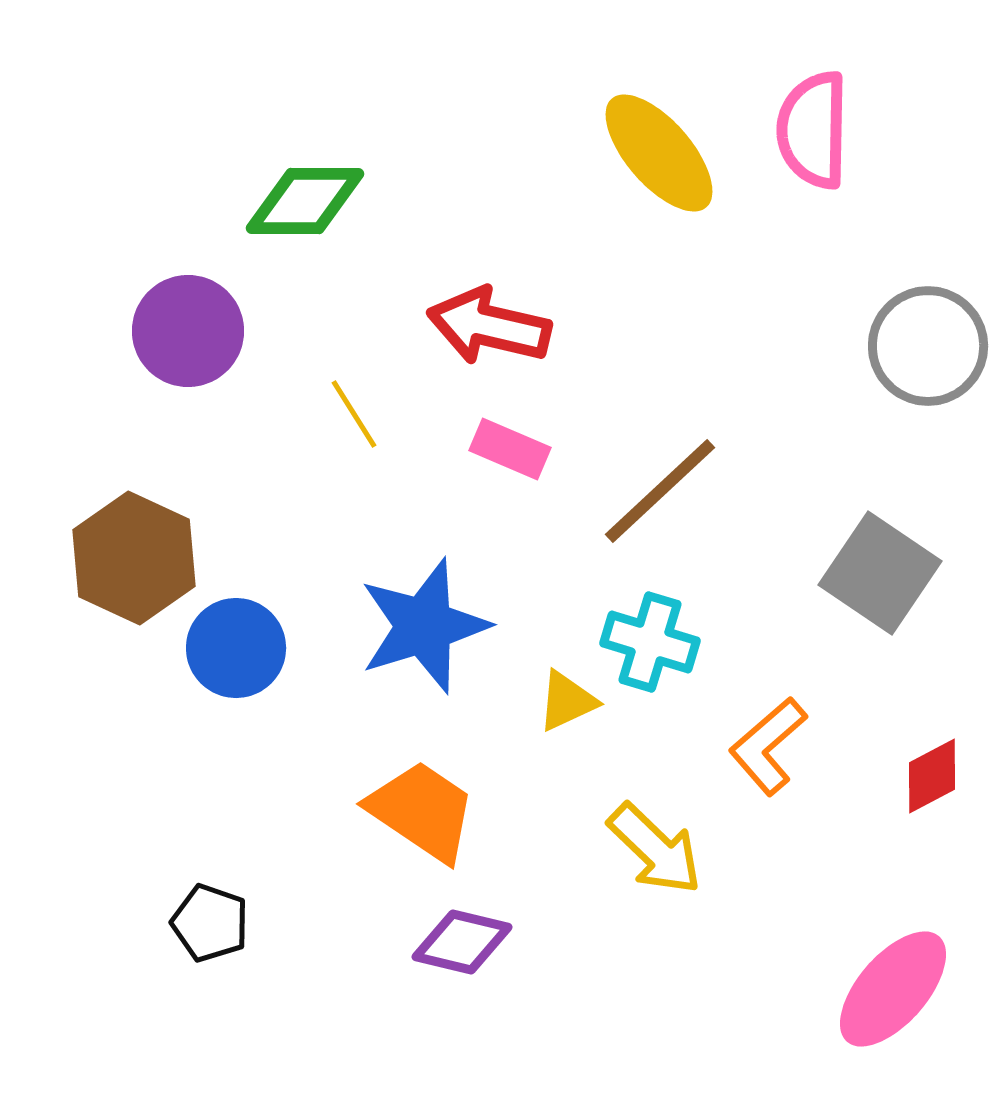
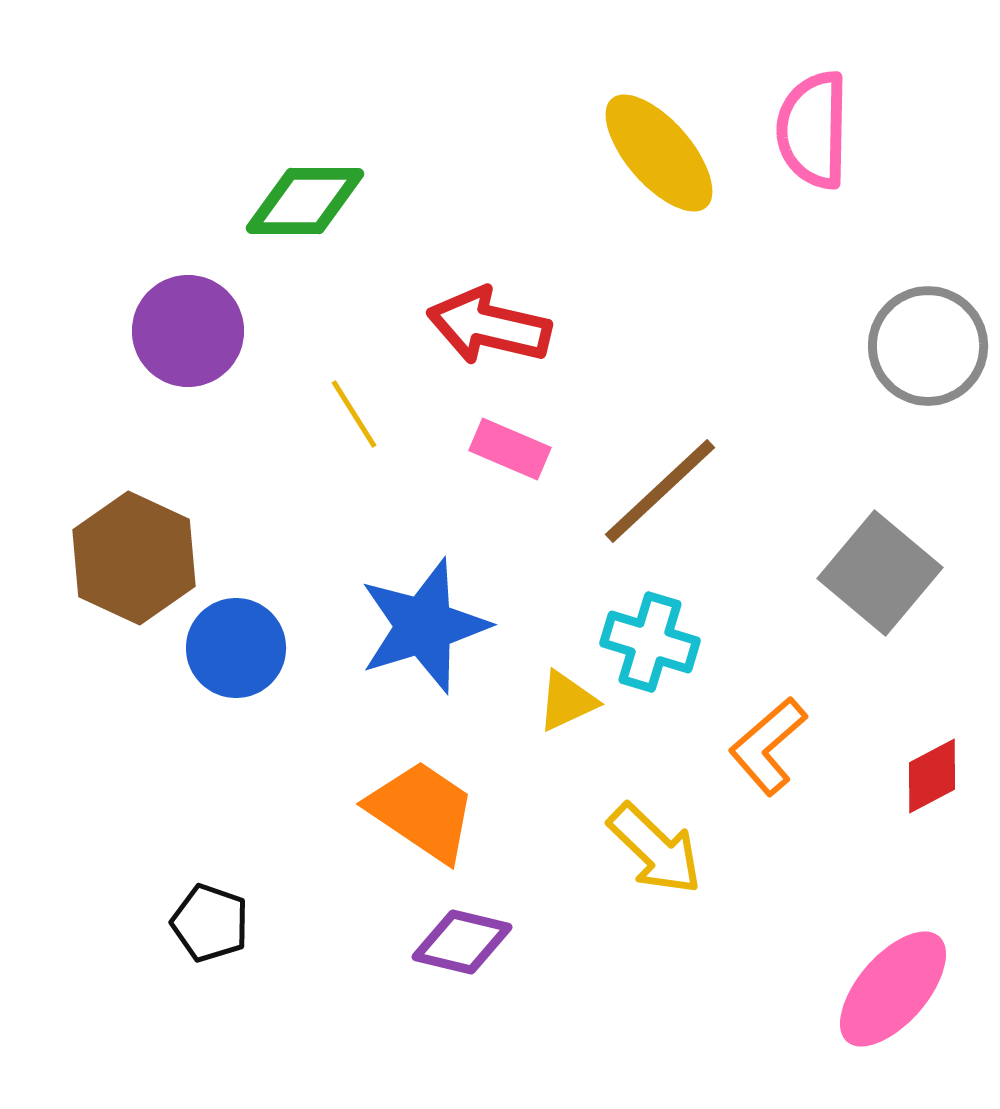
gray square: rotated 6 degrees clockwise
